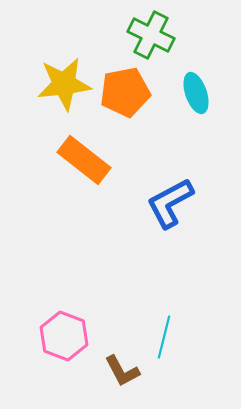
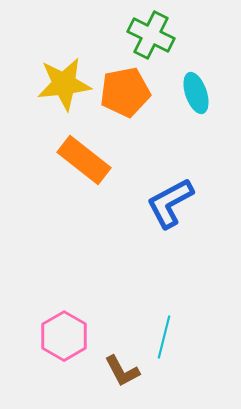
pink hexagon: rotated 9 degrees clockwise
